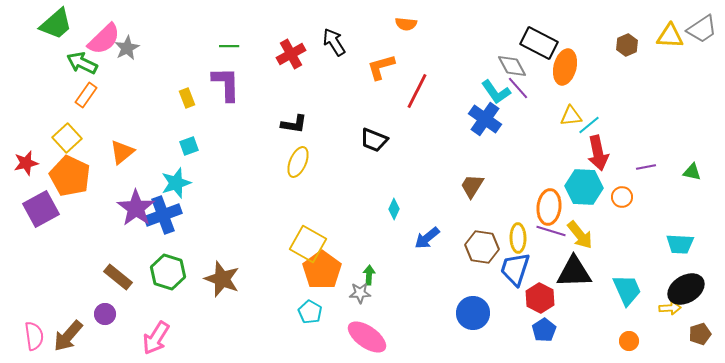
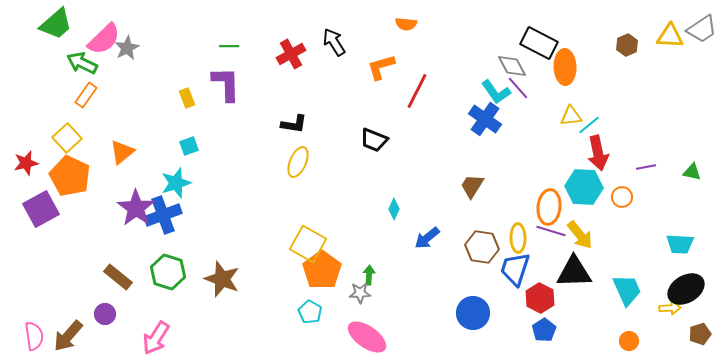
orange ellipse at (565, 67): rotated 16 degrees counterclockwise
